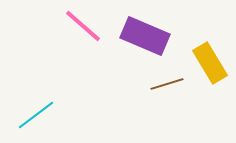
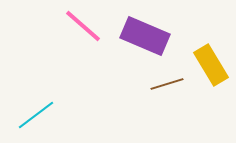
yellow rectangle: moved 1 px right, 2 px down
